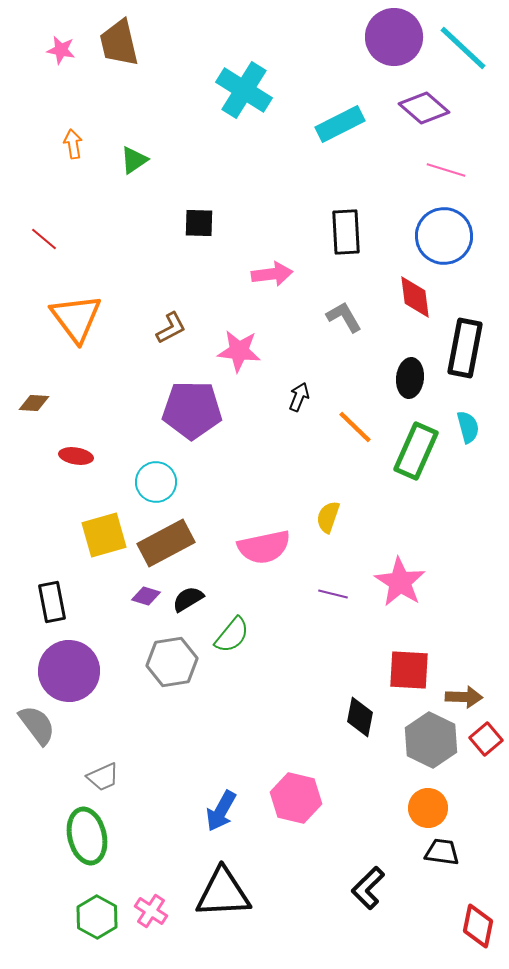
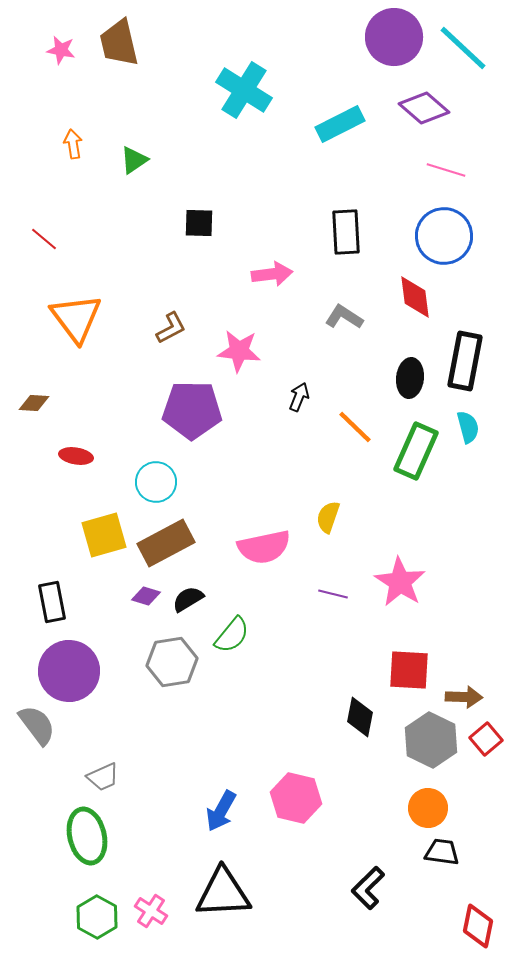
gray L-shape at (344, 317): rotated 27 degrees counterclockwise
black rectangle at (465, 348): moved 13 px down
